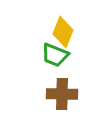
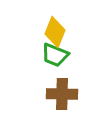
yellow diamond: moved 8 px left
